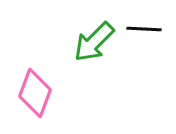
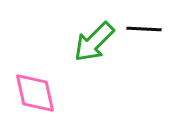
pink diamond: rotated 33 degrees counterclockwise
